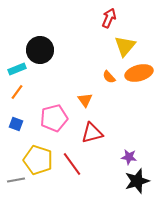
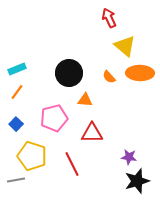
red arrow: rotated 48 degrees counterclockwise
yellow triangle: rotated 30 degrees counterclockwise
black circle: moved 29 px right, 23 px down
orange ellipse: moved 1 px right; rotated 16 degrees clockwise
orange triangle: rotated 49 degrees counterclockwise
blue square: rotated 24 degrees clockwise
red triangle: rotated 15 degrees clockwise
yellow pentagon: moved 6 px left, 4 px up
red line: rotated 10 degrees clockwise
